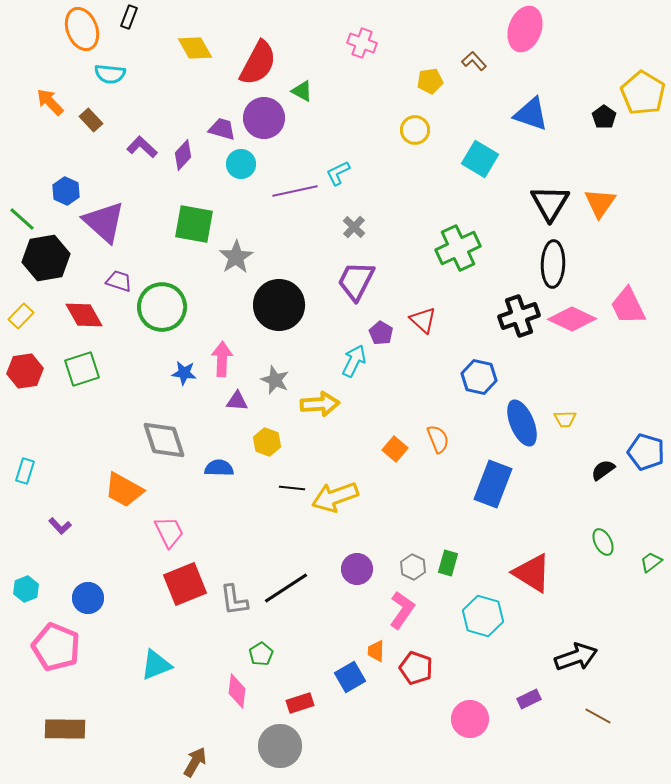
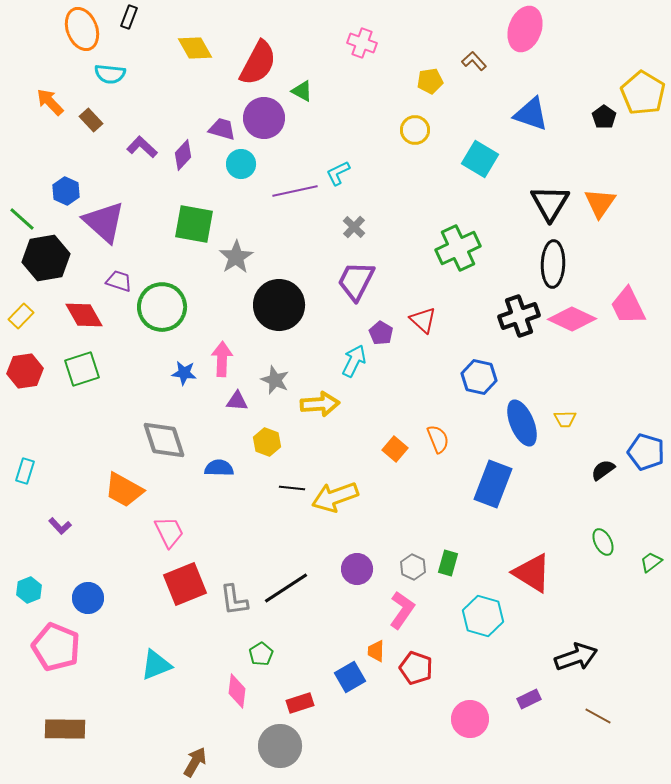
cyan hexagon at (26, 589): moved 3 px right, 1 px down
